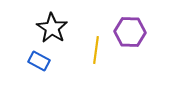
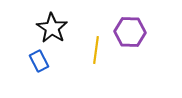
blue rectangle: rotated 35 degrees clockwise
